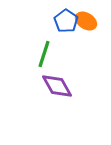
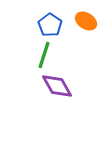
blue pentagon: moved 16 px left, 4 px down
green line: moved 1 px down
